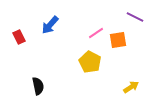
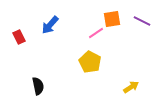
purple line: moved 7 px right, 4 px down
orange square: moved 6 px left, 21 px up
